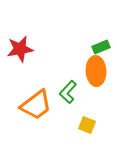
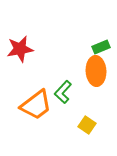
green L-shape: moved 5 px left
yellow square: rotated 12 degrees clockwise
